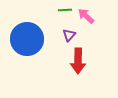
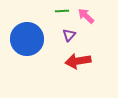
green line: moved 3 px left, 1 px down
red arrow: rotated 80 degrees clockwise
